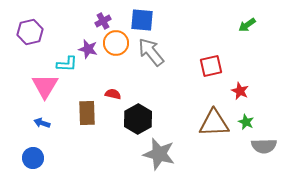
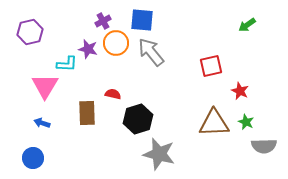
black hexagon: rotated 12 degrees clockwise
